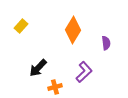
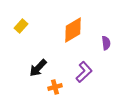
orange diamond: rotated 28 degrees clockwise
